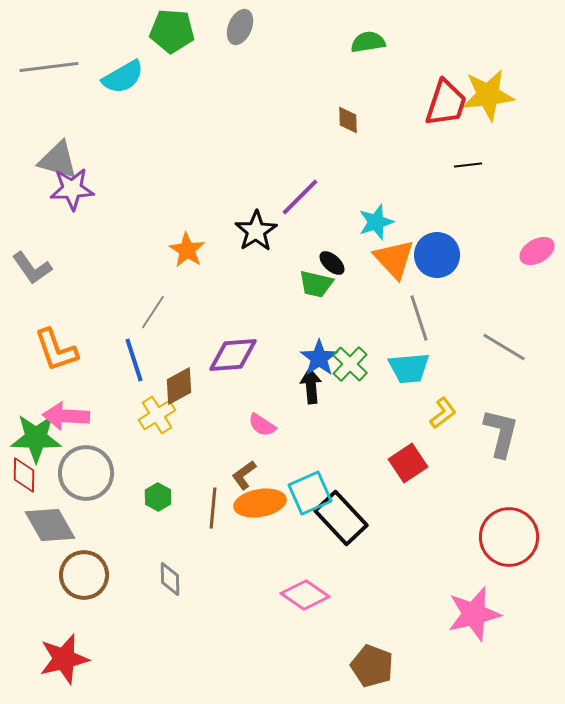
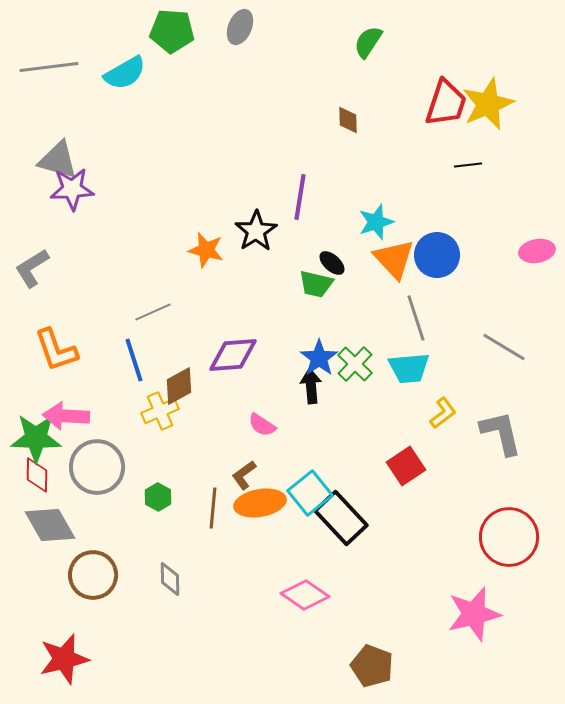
green semicircle at (368, 42): rotated 48 degrees counterclockwise
cyan semicircle at (123, 77): moved 2 px right, 4 px up
yellow star at (488, 95): moved 9 px down; rotated 16 degrees counterclockwise
purple line at (300, 197): rotated 36 degrees counterclockwise
orange star at (187, 250): moved 19 px right; rotated 18 degrees counterclockwise
pink ellipse at (537, 251): rotated 20 degrees clockwise
gray L-shape at (32, 268): rotated 93 degrees clockwise
gray line at (153, 312): rotated 33 degrees clockwise
gray line at (419, 318): moved 3 px left
green cross at (350, 364): moved 5 px right
yellow cross at (157, 415): moved 3 px right, 4 px up; rotated 9 degrees clockwise
gray L-shape at (501, 433): rotated 27 degrees counterclockwise
red square at (408, 463): moved 2 px left, 3 px down
gray circle at (86, 473): moved 11 px right, 6 px up
red diamond at (24, 475): moved 13 px right
cyan square at (310, 493): rotated 15 degrees counterclockwise
brown circle at (84, 575): moved 9 px right
